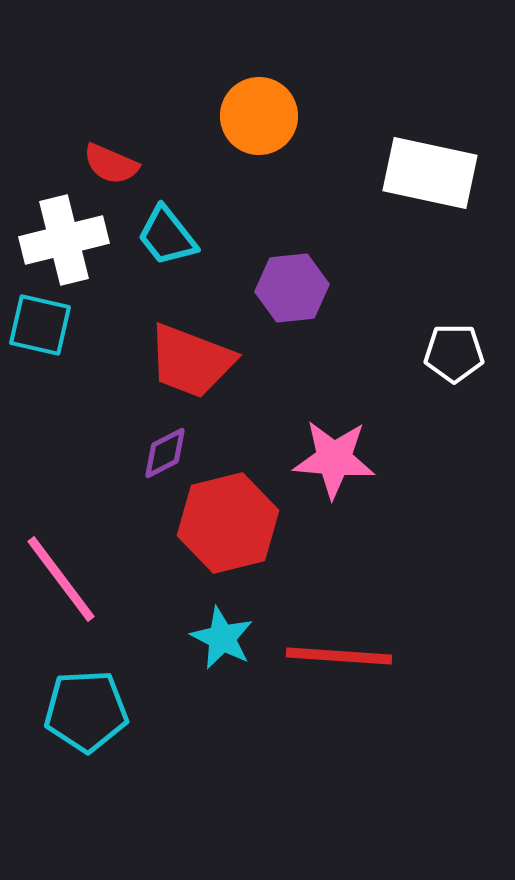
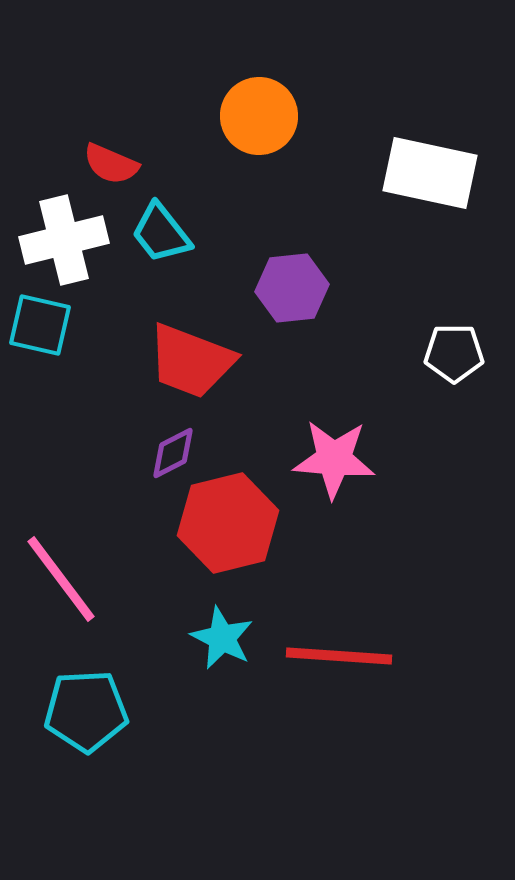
cyan trapezoid: moved 6 px left, 3 px up
purple diamond: moved 8 px right
